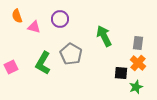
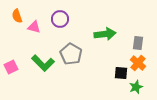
green arrow: moved 1 px right, 2 px up; rotated 110 degrees clockwise
green L-shape: rotated 75 degrees counterclockwise
